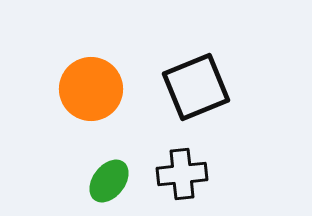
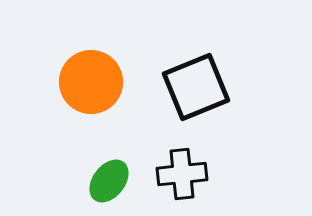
orange circle: moved 7 px up
